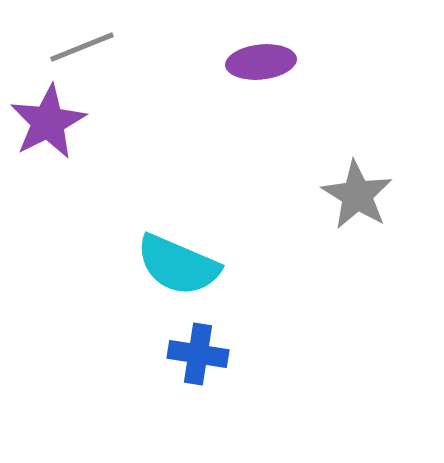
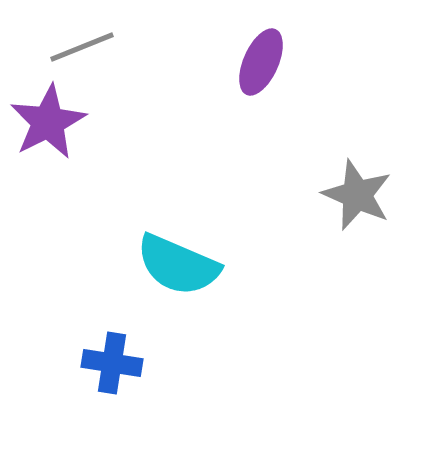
purple ellipse: rotated 60 degrees counterclockwise
gray star: rotated 8 degrees counterclockwise
blue cross: moved 86 px left, 9 px down
